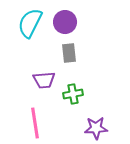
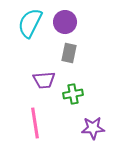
gray rectangle: rotated 18 degrees clockwise
purple star: moved 3 px left
